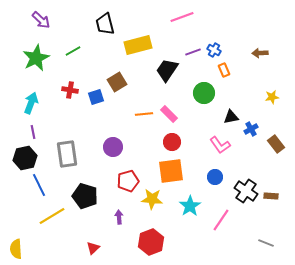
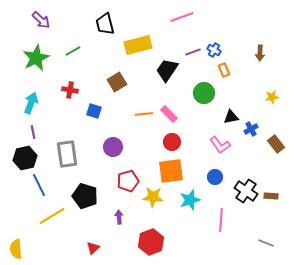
brown arrow at (260, 53): rotated 84 degrees counterclockwise
blue square at (96, 97): moved 2 px left, 14 px down; rotated 35 degrees clockwise
yellow star at (152, 199): moved 1 px right, 2 px up
cyan star at (190, 206): moved 6 px up; rotated 15 degrees clockwise
pink line at (221, 220): rotated 30 degrees counterclockwise
